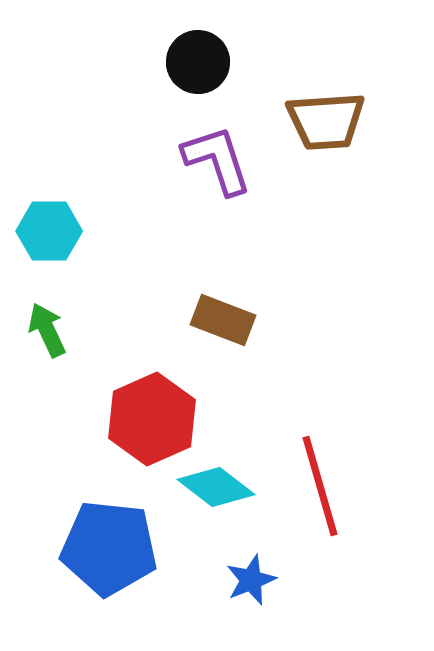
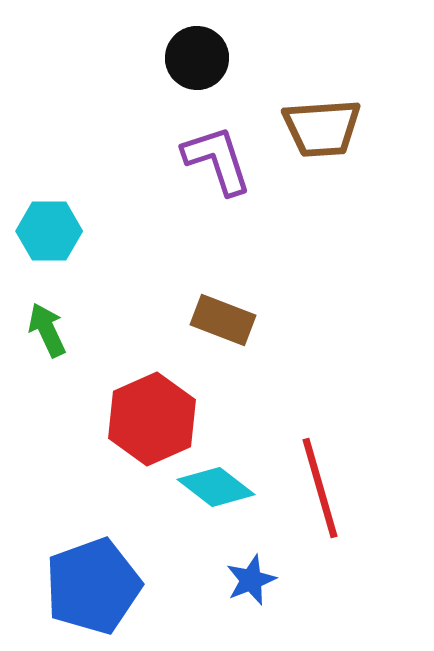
black circle: moved 1 px left, 4 px up
brown trapezoid: moved 4 px left, 7 px down
red line: moved 2 px down
blue pentagon: moved 16 px left, 38 px down; rotated 26 degrees counterclockwise
